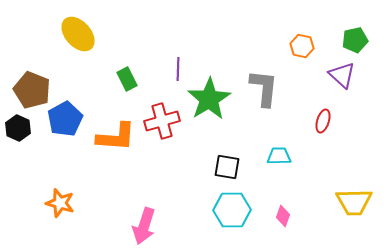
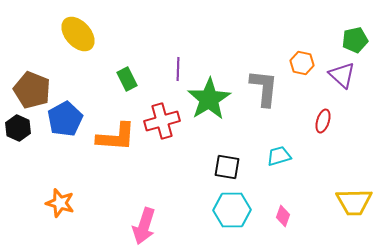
orange hexagon: moved 17 px down
cyan trapezoid: rotated 15 degrees counterclockwise
